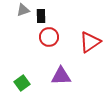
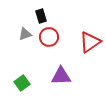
gray triangle: moved 2 px right, 24 px down
black rectangle: rotated 16 degrees counterclockwise
